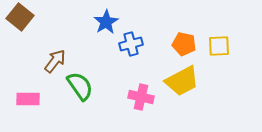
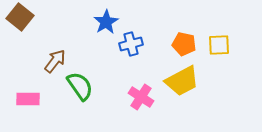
yellow square: moved 1 px up
pink cross: rotated 20 degrees clockwise
